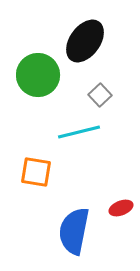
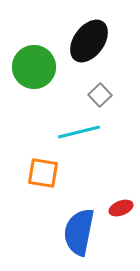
black ellipse: moved 4 px right
green circle: moved 4 px left, 8 px up
orange square: moved 7 px right, 1 px down
blue semicircle: moved 5 px right, 1 px down
